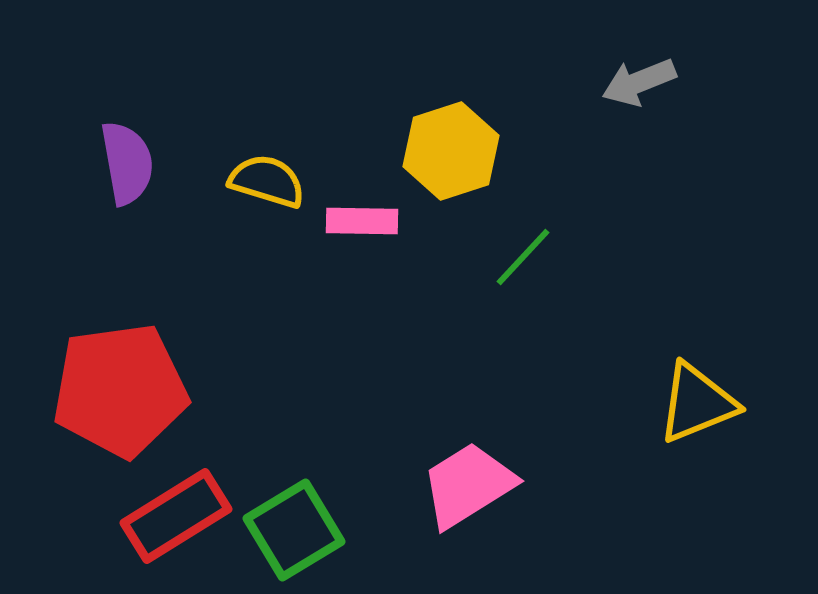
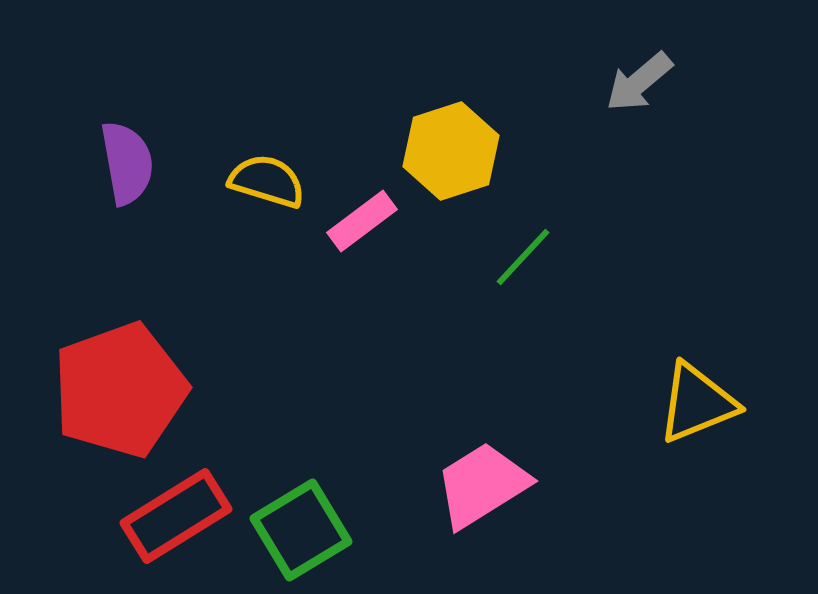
gray arrow: rotated 18 degrees counterclockwise
pink rectangle: rotated 38 degrees counterclockwise
red pentagon: rotated 12 degrees counterclockwise
pink trapezoid: moved 14 px right
green square: moved 7 px right
